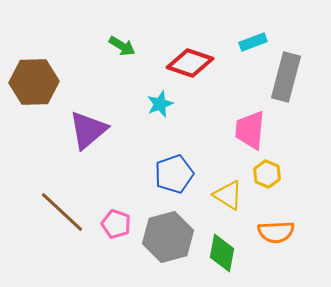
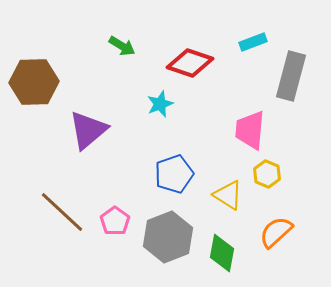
gray rectangle: moved 5 px right, 1 px up
pink pentagon: moved 1 px left, 3 px up; rotated 16 degrees clockwise
orange semicircle: rotated 141 degrees clockwise
gray hexagon: rotated 6 degrees counterclockwise
